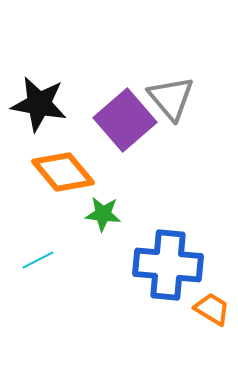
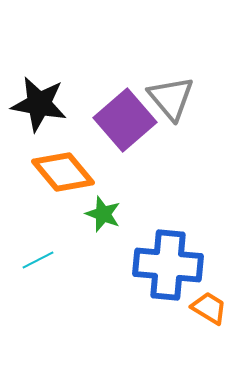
green star: rotated 15 degrees clockwise
orange trapezoid: moved 3 px left, 1 px up
